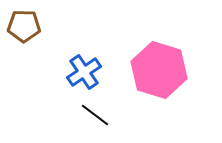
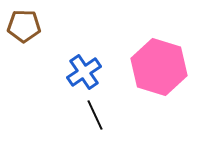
pink hexagon: moved 3 px up
black line: rotated 28 degrees clockwise
